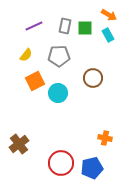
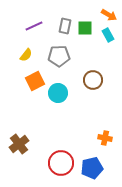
brown circle: moved 2 px down
